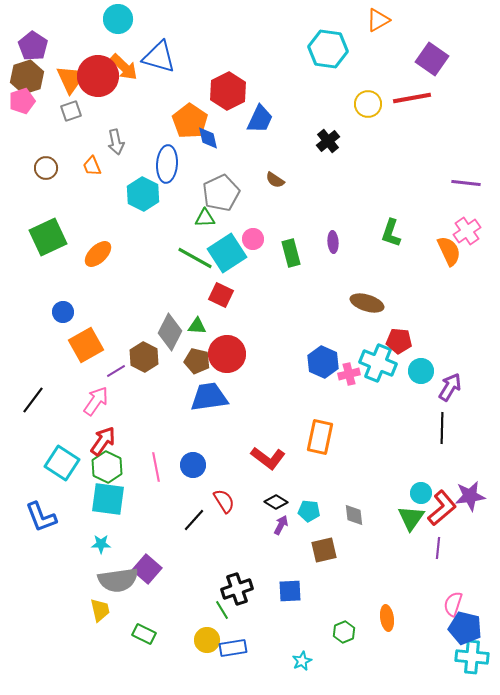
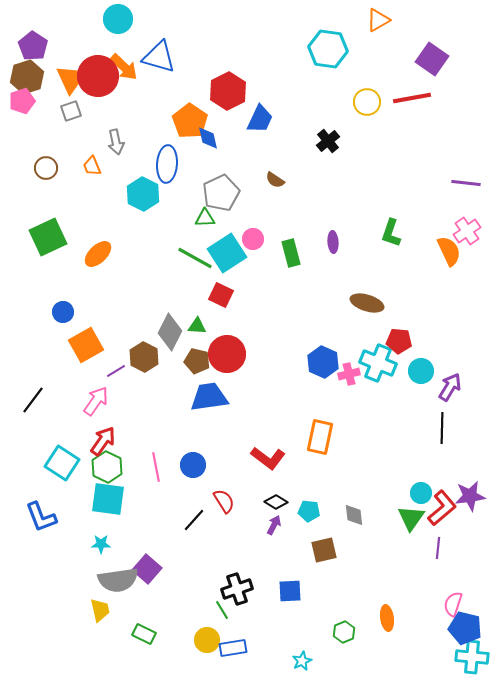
yellow circle at (368, 104): moved 1 px left, 2 px up
purple arrow at (281, 525): moved 7 px left
